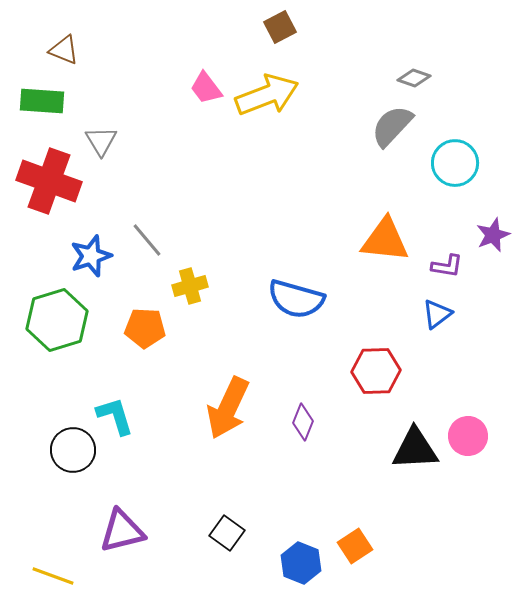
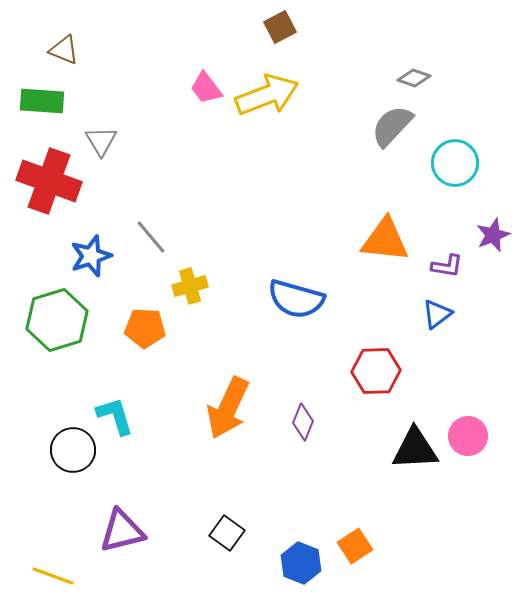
gray line: moved 4 px right, 3 px up
